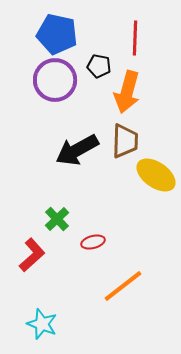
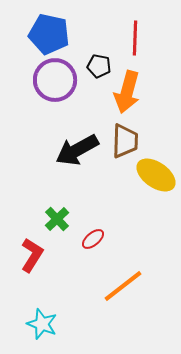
blue pentagon: moved 8 px left
red ellipse: moved 3 px up; rotated 25 degrees counterclockwise
red L-shape: rotated 16 degrees counterclockwise
